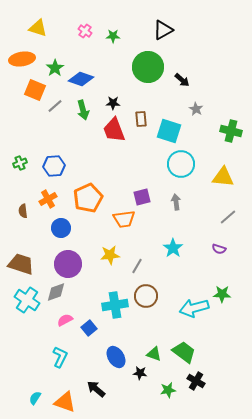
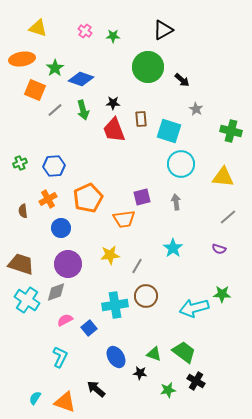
gray line at (55, 106): moved 4 px down
